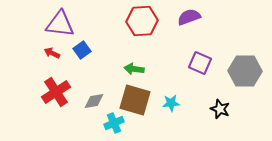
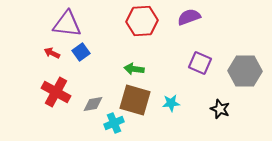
purple triangle: moved 7 px right
blue square: moved 1 px left, 2 px down
red cross: rotated 28 degrees counterclockwise
gray diamond: moved 1 px left, 3 px down
